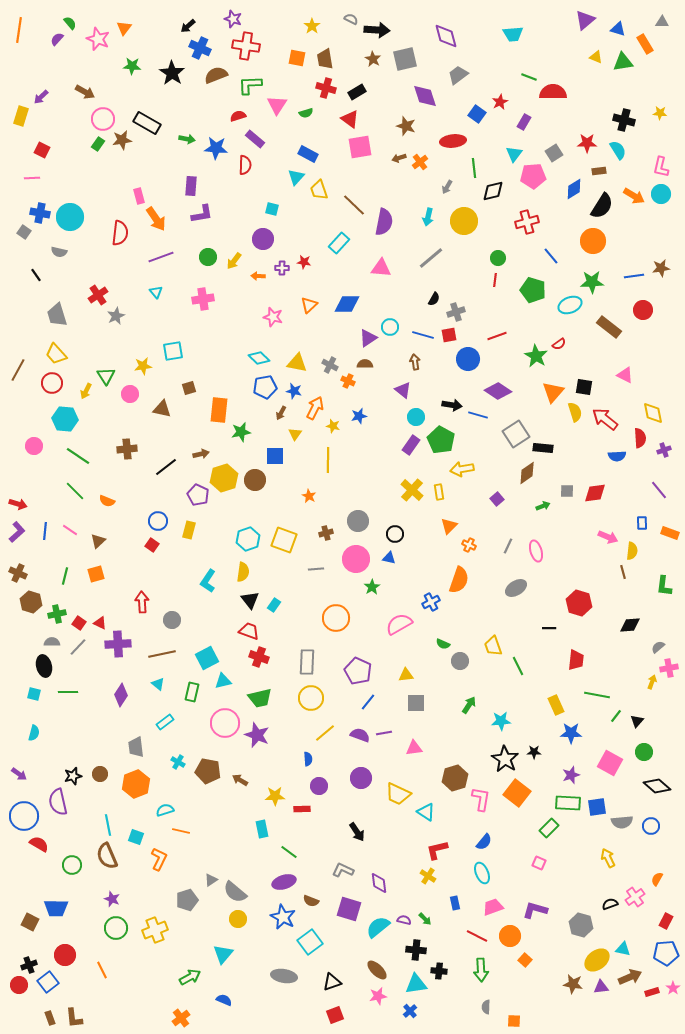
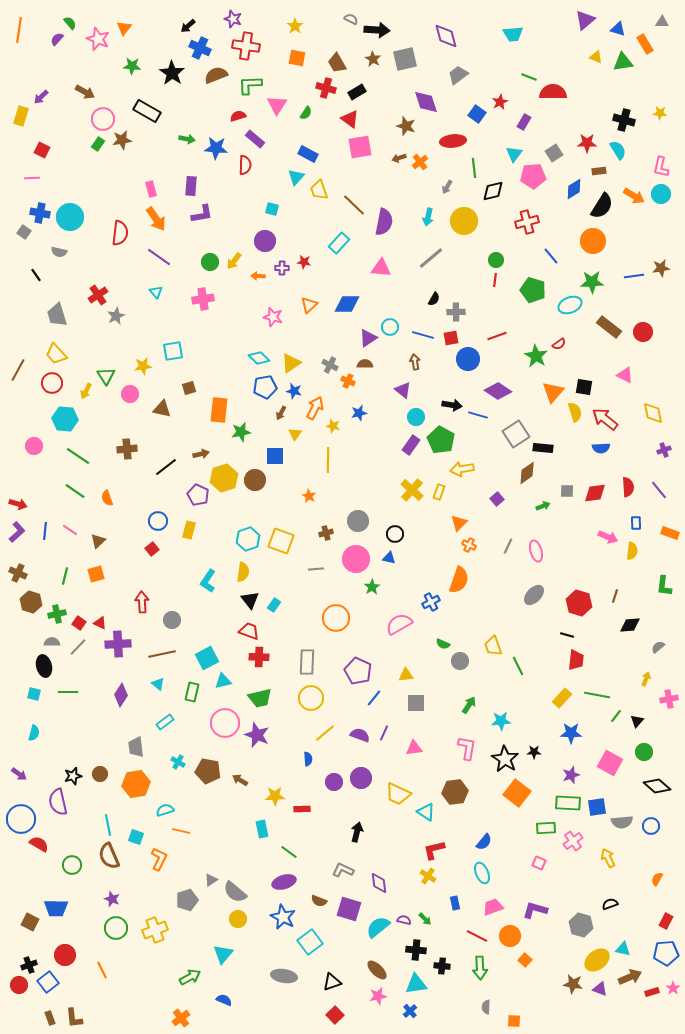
yellow star at (312, 26): moved 17 px left
brown trapezoid at (325, 59): moved 12 px right, 4 px down; rotated 20 degrees counterclockwise
purple diamond at (425, 96): moved 1 px right, 6 px down
green semicircle at (306, 113): rotated 40 degrees counterclockwise
black rectangle at (147, 123): moved 12 px up
pink rectangle at (139, 196): moved 12 px right, 7 px up
purple circle at (263, 239): moved 2 px right, 2 px down
purple line at (161, 257): moved 2 px left; rotated 55 degrees clockwise
green circle at (208, 257): moved 2 px right, 5 px down
green circle at (498, 258): moved 2 px left, 2 px down
red circle at (643, 310): moved 22 px down
gray cross at (456, 312): rotated 18 degrees clockwise
red square at (449, 335): moved 2 px right, 3 px down
yellow triangle at (297, 363): moved 6 px left; rotated 45 degrees counterclockwise
blue star at (359, 416): moved 3 px up
red semicircle at (640, 438): moved 12 px left, 49 px down
blue semicircle at (617, 456): moved 16 px left, 8 px up
green line at (75, 491): rotated 10 degrees counterclockwise
yellow rectangle at (439, 492): rotated 28 degrees clockwise
orange semicircle at (107, 501): moved 3 px up; rotated 49 degrees clockwise
blue rectangle at (642, 523): moved 6 px left
orange triangle at (449, 526): moved 10 px right, 3 px up
yellow square at (284, 540): moved 3 px left, 1 px down
red square at (152, 545): moved 4 px down; rotated 16 degrees clockwise
brown line at (623, 572): moved 8 px left, 24 px down; rotated 32 degrees clockwise
gray ellipse at (516, 588): moved 18 px right, 7 px down; rotated 15 degrees counterclockwise
black line at (549, 628): moved 18 px right, 7 px down; rotated 16 degrees clockwise
red cross at (259, 657): rotated 18 degrees counterclockwise
pink cross at (669, 668): moved 31 px down
yellow arrow at (652, 682): moved 6 px left, 3 px up
blue line at (368, 702): moved 6 px right, 4 px up
yellow rectangle at (556, 705): moved 6 px right, 7 px up; rotated 66 degrees clockwise
purple line at (384, 733): rotated 56 degrees counterclockwise
brown hexagon at (455, 778): moved 14 px down; rotated 10 degrees clockwise
orange hexagon at (136, 784): rotated 12 degrees clockwise
purple circle at (319, 786): moved 15 px right, 4 px up
pink L-shape at (481, 799): moved 14 px left, 51 px up
blue circle at (24, 816): moved 3 px left, 3 px down
green rectangle at (549, 828): moved 3 px left; rotated 42 degrees clockwise
black arrow at (357, 832): rotated 132 degrees counterclockwise
red L-shape at (437, 850): moved 3 px left
brown semicircle at (107, 856): moved 2 px right
pink cross at (635, 897): moved 62 px left, 56 px up
brown semicircle at (311, 901): moved 8 px right
green arrow at (481, 970): moved 1 px left, 2 px up
black cross at (439, 971): moved 3 px right, 5 px up
purple triangle at (601, 987): moved 1 px left, 2 px down; rotated 28 degrees clockwise
red square at (335, 1015): rotated 24 degrees counterclockwise
